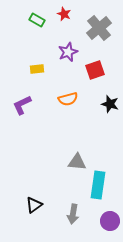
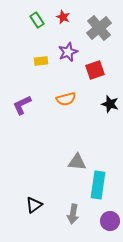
red star: moved 1 px left, 3 px down
green rectangle: rotated 28 degrees clockwise
yellow rectangle: moved 4 px right, 8 px up
orange semicircle: moved 2 px left
